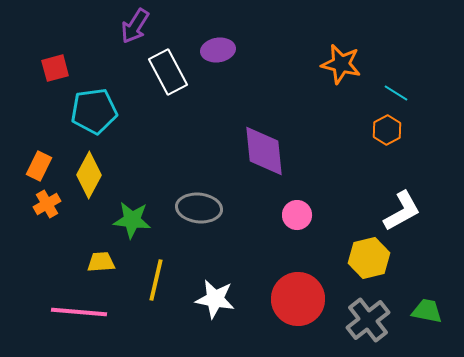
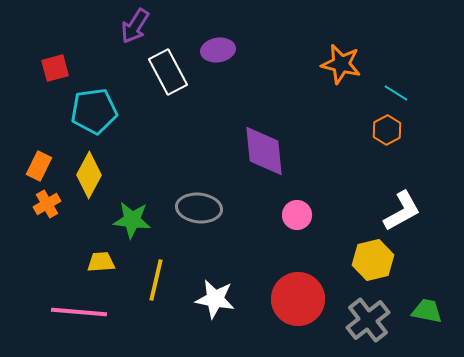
yellow hexagon: moved 4 px right, 2 px down
